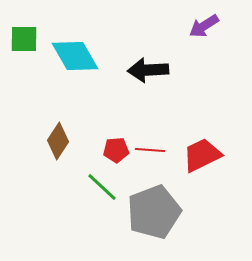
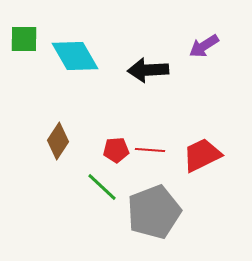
purple arrow: moved 20 px down
